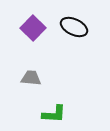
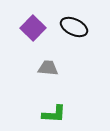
gray trapezoid: moved 17 px right, 10 px up
